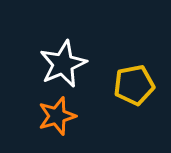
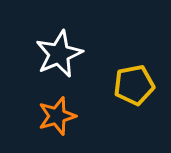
white star: moved 4 px left, 10 px up
